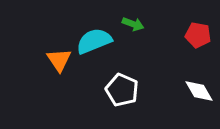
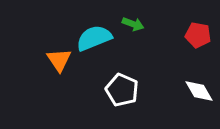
cyan semicircle: moved 3 px up
